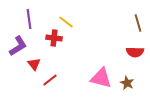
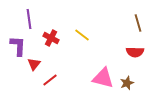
yellow line: moved 16 px right, 13 px down
red cross: moved 3 px left; rotated 21 degrees clockwise
purple L-shape: rotated 55 degrees counterclockwise
red triangle: rotated 16 degrees clockwise
pink triangle: moved 2 px right
brown star: rotated 24 degrees clockwise
